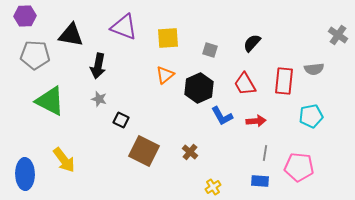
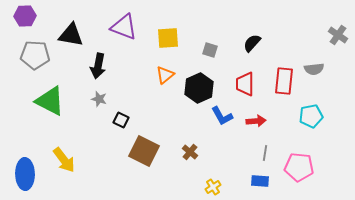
red trapezoid: rotated 30 degrees clockwise
